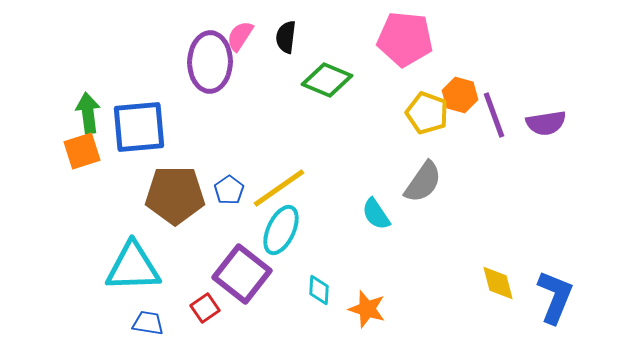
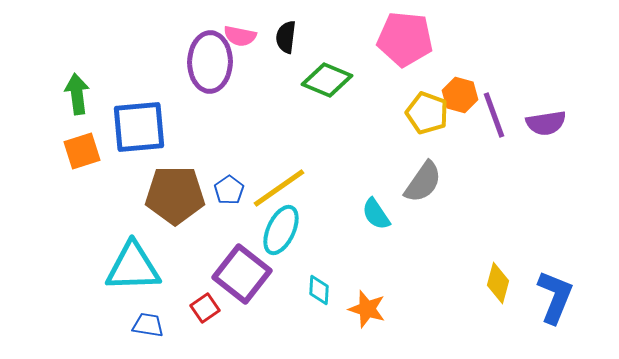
pink semicircle: rotated 112 degrees counterclockwise
green arrow: moved 11 px left, 19 px up
yellow diamond: rotated 30 degrees clockwise
blue trapezoid: moved 2 px down
